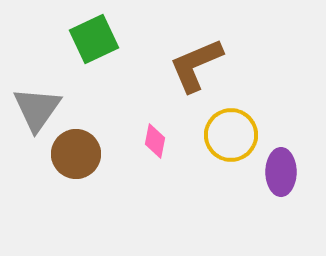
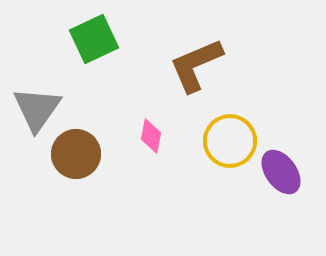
yellow circle: moved 1 px left, 6 px down
pink diamond: moved 4 px left, 5 px up
purple ellipse: rotated 36 degrees counterclockwise
